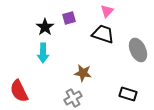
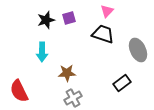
black star: moved 1 px right, 7 px up; rotated 18 degrees clockwise
cyan arrow: moved 1 px left, 1 px up
brown star: moved 16 px left; rotated 12 degrees counterclockwise
black rectangle: moved 6 px left, 11 px up; rotated 54 degrees counterclockwise
